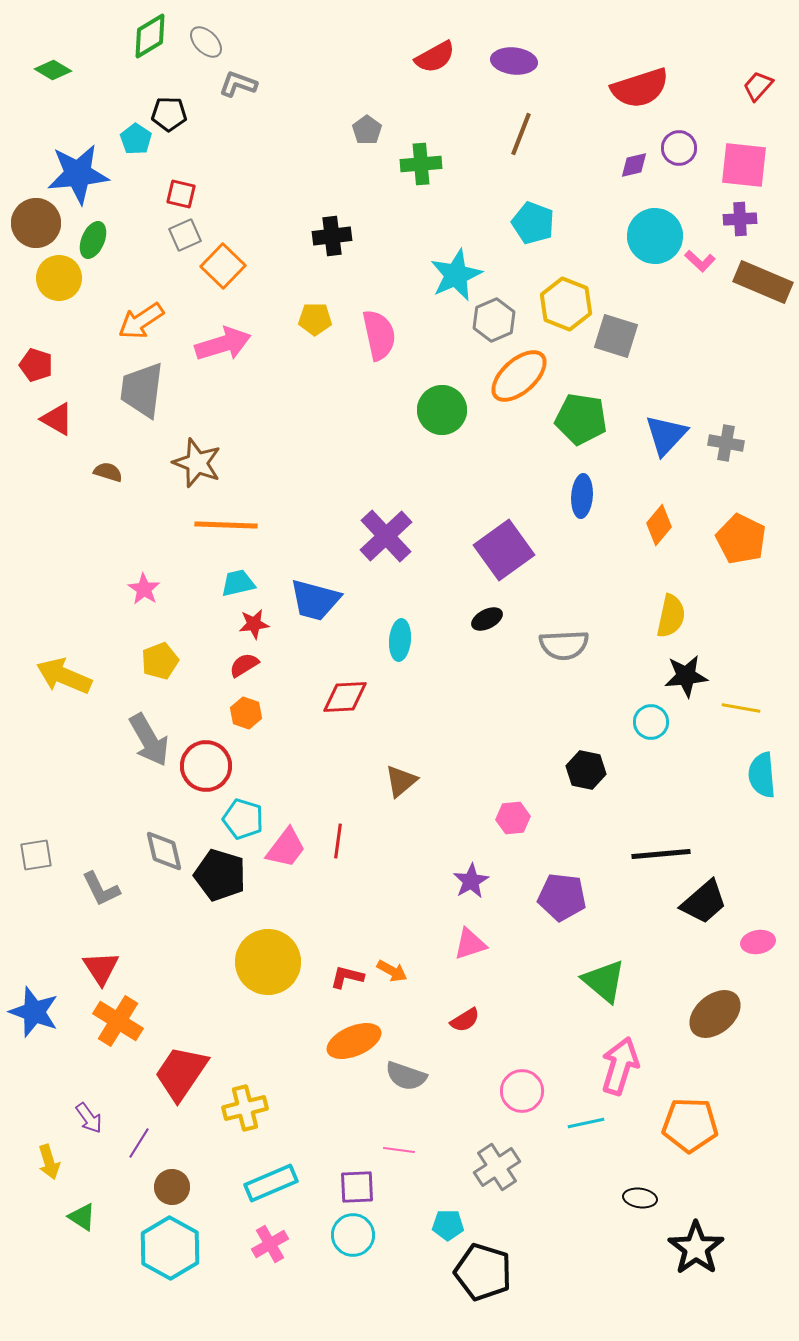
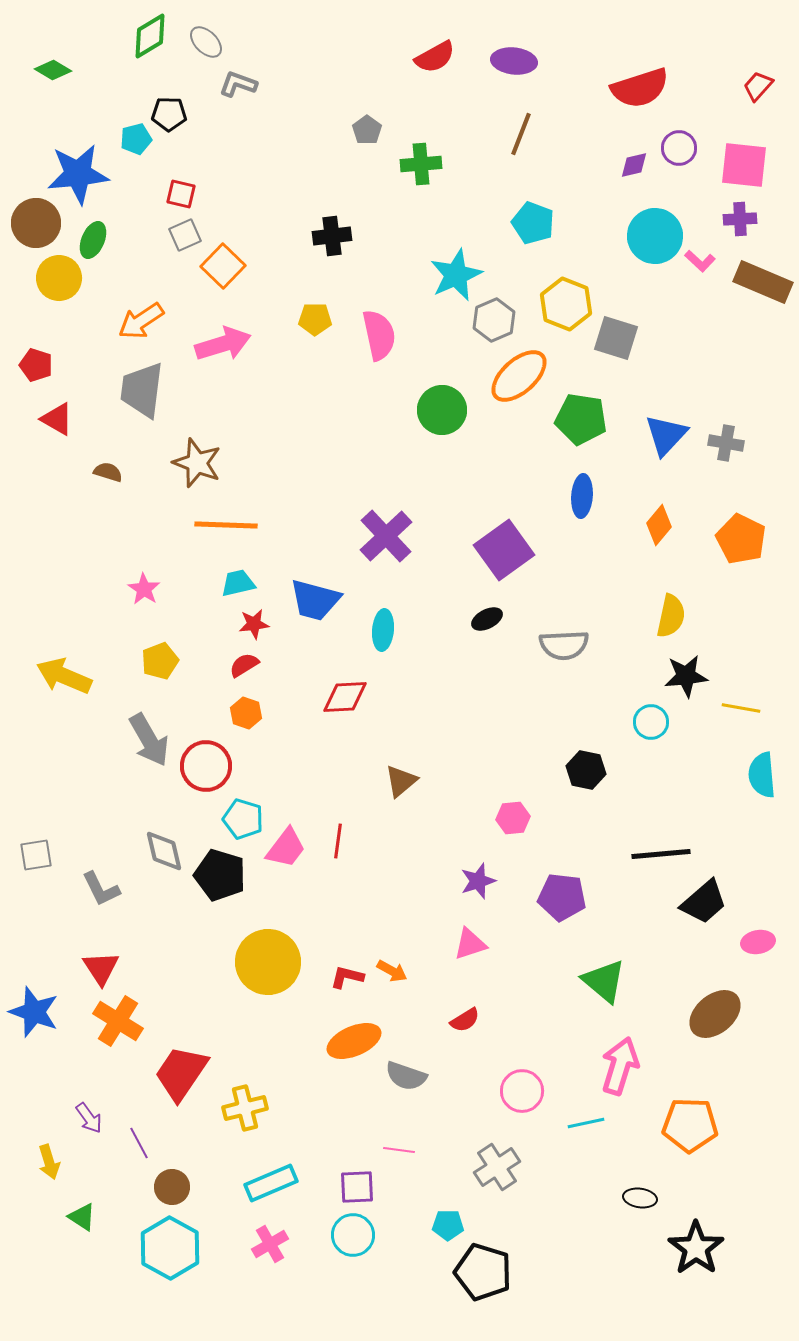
cyan pentagon at (136, 139): rotated 24 degrees clockwise
gray square at (616, 336): moved 2 px down
cyan ellipse at (400, 640): moved 17 px left, 10 px up
purple star at (471, 881): moved 7 px right; rotated 12 degrees clockwise
purple line at (139, 1143): rotated 60 degrees counterclockwise
